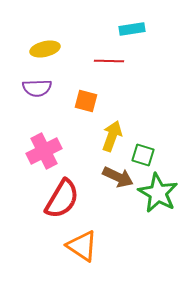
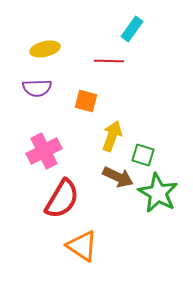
cyan rectangle: rotated 45 degrees counterclockwise
